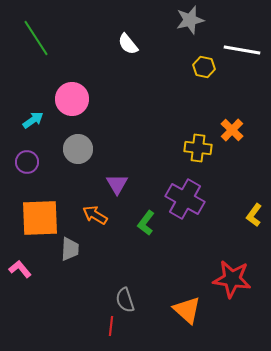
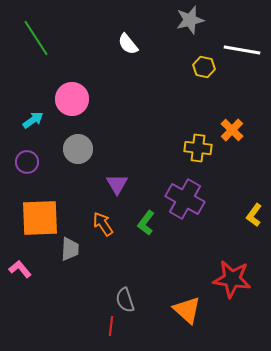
orange arrow: moved 8 px right, 9 px down; rotated 25 degrees clockwise
